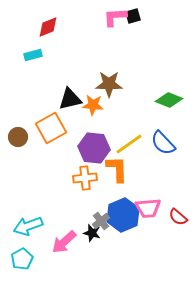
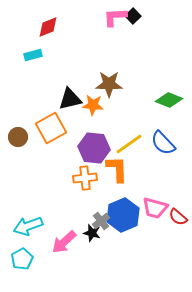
black square: rotated 28 degrees counterclockwise
pink trapezoid: moved 7 px right; rotated 20 degrees clockwise
